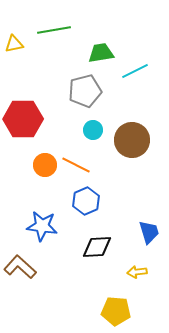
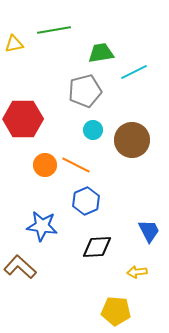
cyan line: moved 1 px left, 1 px down
blue trapezoid: moved 1 px up; rotated 10 degrees counterclockwise
